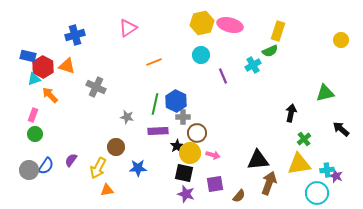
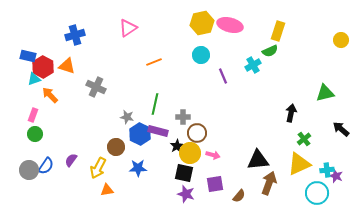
blue hexagon at (176, 101): moved 36 px left, 33 px down
purple rectangle at (158, 131): rotated 18 degrees clockwise
yellow triangle at (299, 164): rotated 15 degrees counterclockwise
